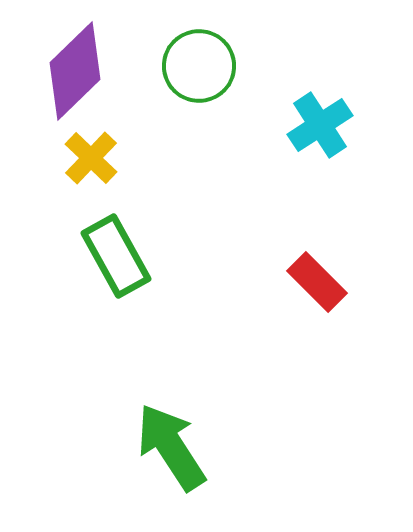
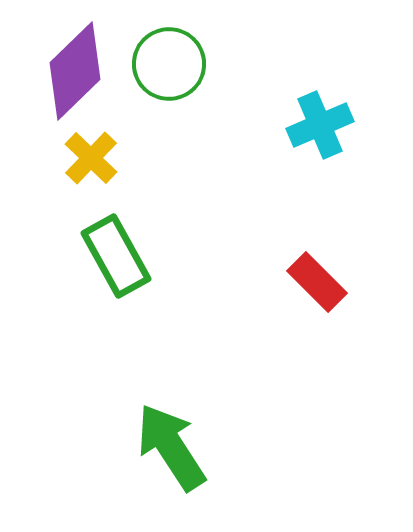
green circle: moved 30 px left, 2 px up
cyan cross: rotated 10 degrees clockwise
